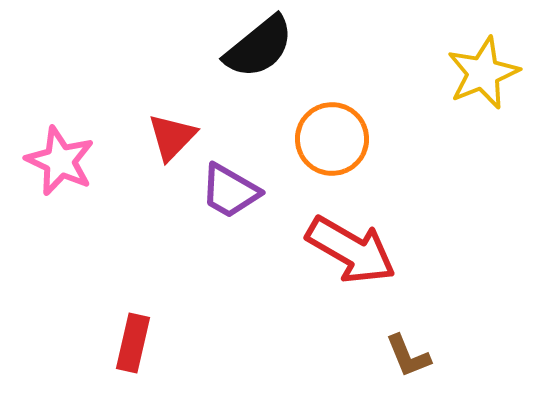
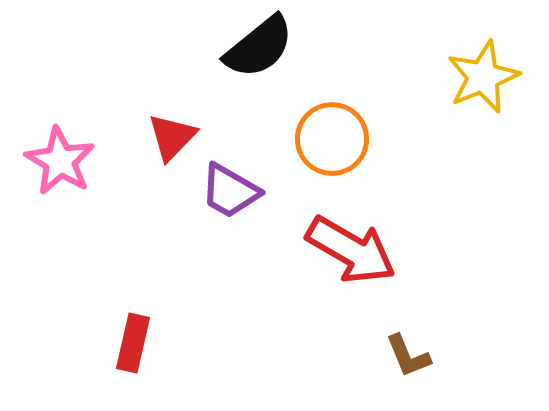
yellow star: moved 4 px down
pink star: rotated 6 degrees clockwise
